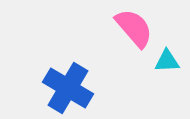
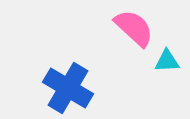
pink semicircle: rotated 6 degrees counterclockwise
